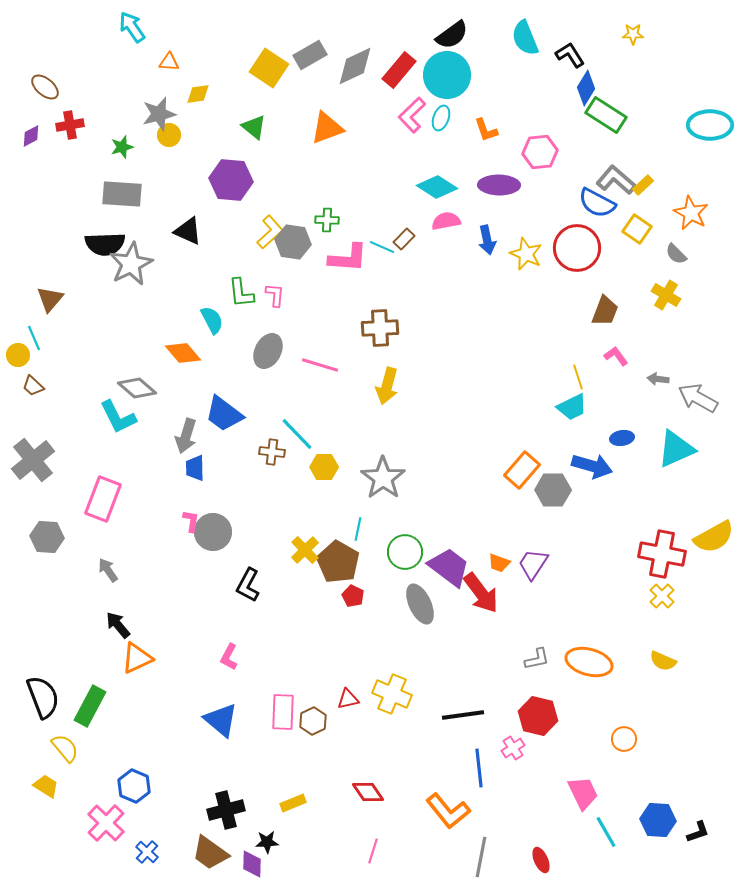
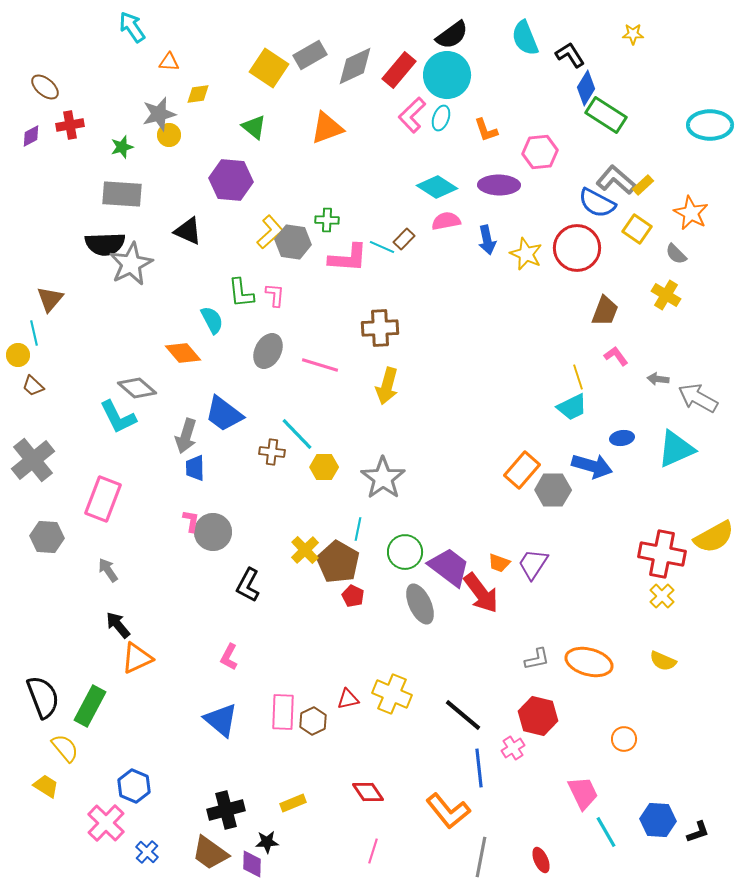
cyan line at (34, 338): moved 5 px up; rotated 10 degrees clockwise
black line at (463, 715): rotated 48 degrees clockwise
